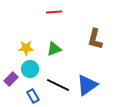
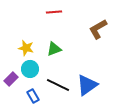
brown L-shape: moved 3 px right, 10 px up; rotated 45 degrees clockwise
yellow star: rotated 14 degrees clockwise
